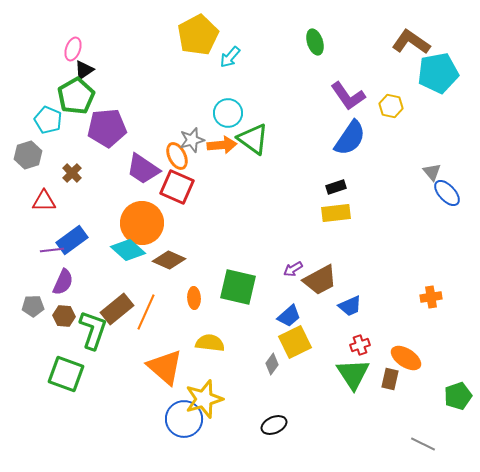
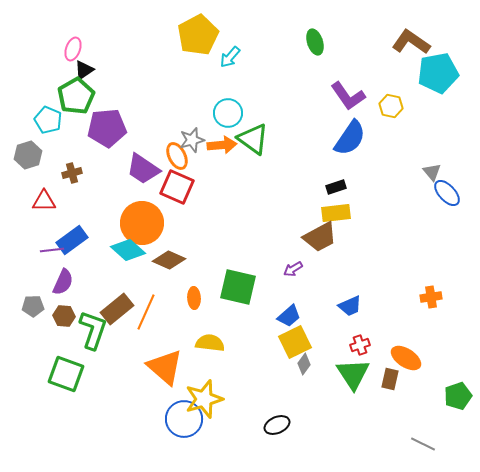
brown cross at (72, 173): rotated 30 degrees clockwise
brown trapezoid at (320, 280): moved 43 px up
gray diamond at (272, 364): moved 32 px right
black ellipse at (274, 425): moved 3 px right
